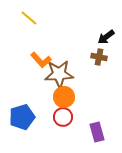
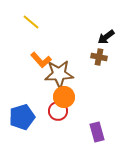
yellow line: moved 2 px right, 4 px down
red circle: moved 5 px left, 6 px up
